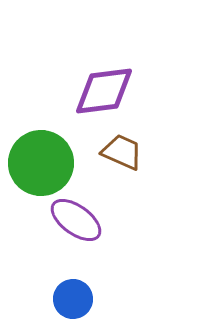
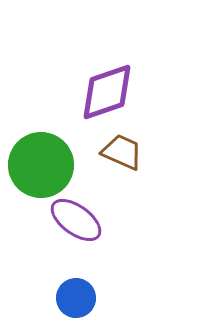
purple diamond: moved 3 px right, 1 px down; rotated 12 degrees counterclockwise
green circle: moved 2 px down
blue circle: moved 3 px right, 1 px up
